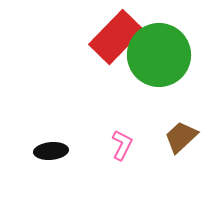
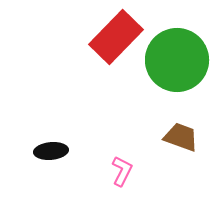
green circle: moved 18 px right, 5 px down
brown trapezoid: rotated 63 degrees clockwise
pink L-shape: moved 26 px down
